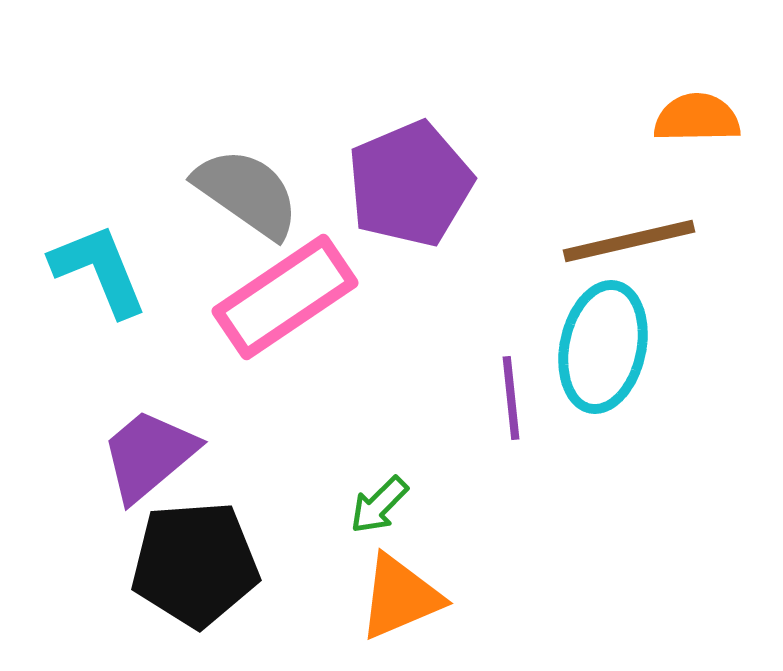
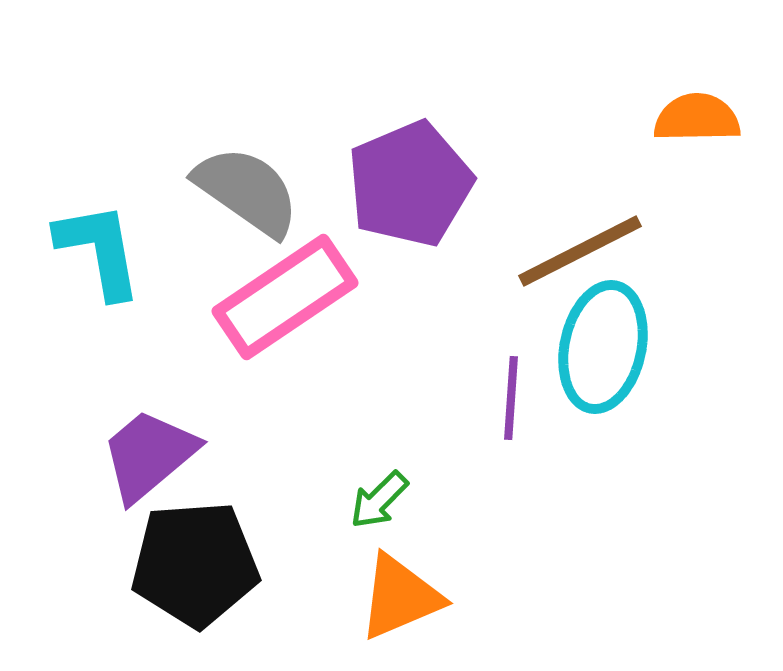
gray semicircle: moved 2 px up
brown line: moved 49 px left, 10 px down; rotated 14 degrees counterclockwise
cyan L-shape: moved 20 px up; rotated 12 degrees clockwise
purple line: rotated 10 degrees clockwise
green arrow: moved 5 px up
